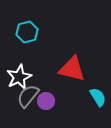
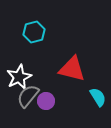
cyan hexagon: moved 7 px right
